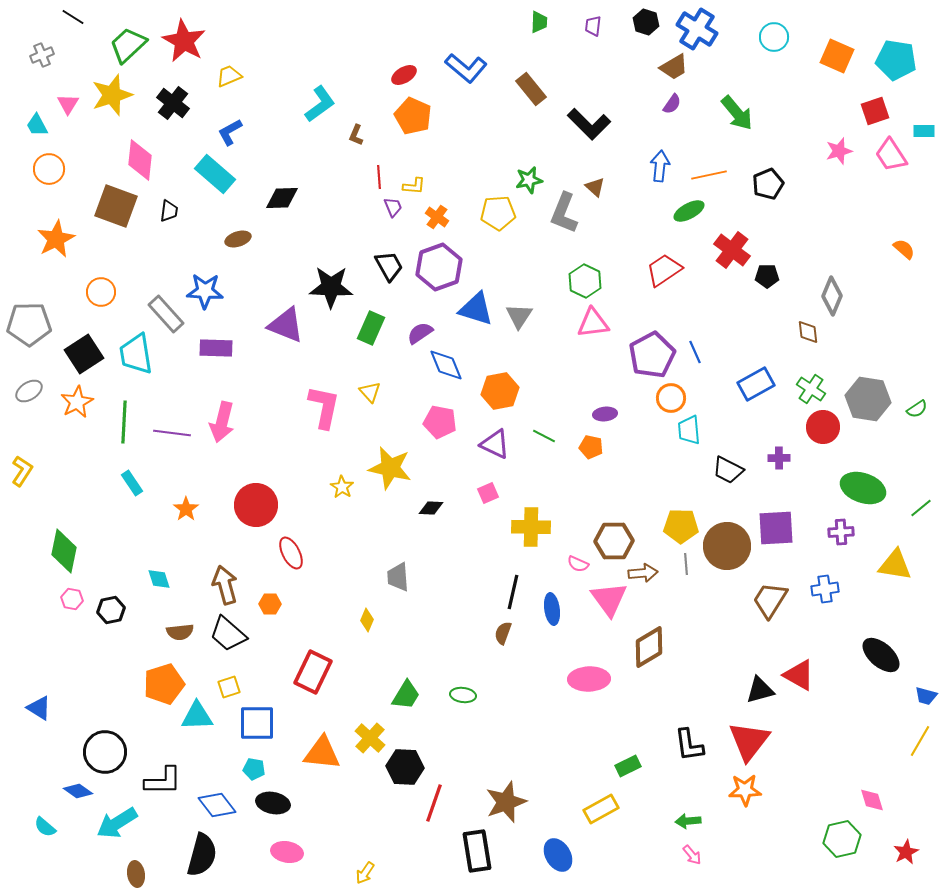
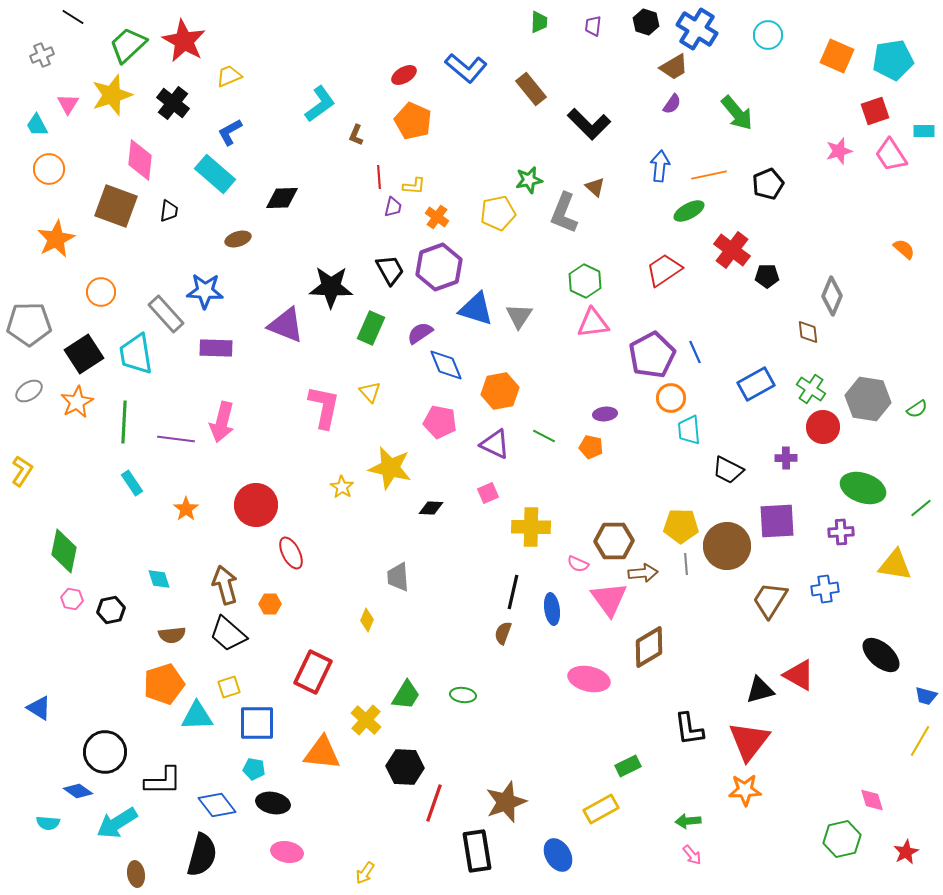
cyan circle at (774, 37): moved 6 px left, 2 px up
cyan pentagon at (896, 60): moved 3 px left; rotated 18 degrees counterclockwise
orange pentagon at (413, 116): moved 5 px down
purple trapezoid at (393, 207): rotated 35 degrees clockwise
yellow pentagon at (498, 213): rotated 8 degrees counterclockwise
black trapezoid at (389, 266): moved 1 px right, 4 px down
purple line at (172, 433): moved 4 px right, 6 px down
purple cross at (779, 458): moved 7 px right
purple square at (776, 528): moved 1 px right, 7 px up
brown semicircle at (180, 632): moved 8 px left, 3 px down
pink ellipse at (589, 679): rotated 15 degrees clockwise
yellow cross at (370, 738): moved 4 px left, 18 px up
black L-shape at (689, 745): moved 16 px up
cyan semicircle at (45, 827): moved 3 px right, 4 px up; rotated 35 degrees counterclockwise
